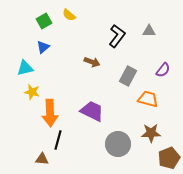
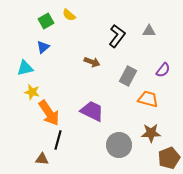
green square: moved 2 px right
orange arrow: moved 1 px left; rotated 32 degrees counterclockwise
gray circle: moved 1 px right, 1 px down
